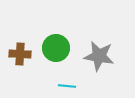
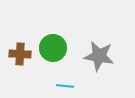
green circle: moved 3 px left
cyan line: moved 2 px left
